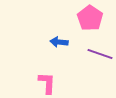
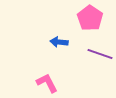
pink L-shape: rotated 30 degrees counterclockwise
